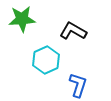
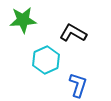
green star: moved 1 px right, 1 px down
black L-shape: moved 2 px down
